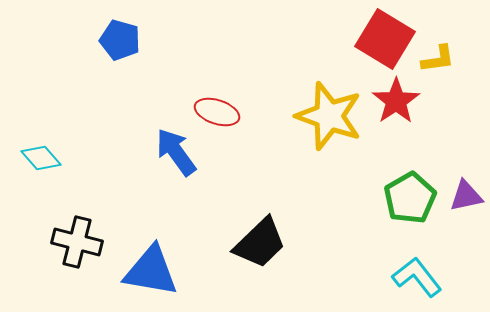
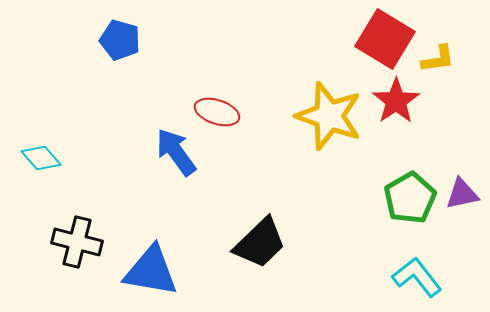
purple triangle: moved 4 px left, 2 px up
